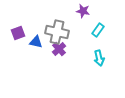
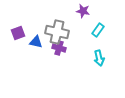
purple cross: moved 1 px up; rotated 32 degrees counterclockwise
